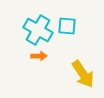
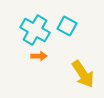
cyan square: rotated 24 degrees clockwise
cyan cross: moved 3 px left
